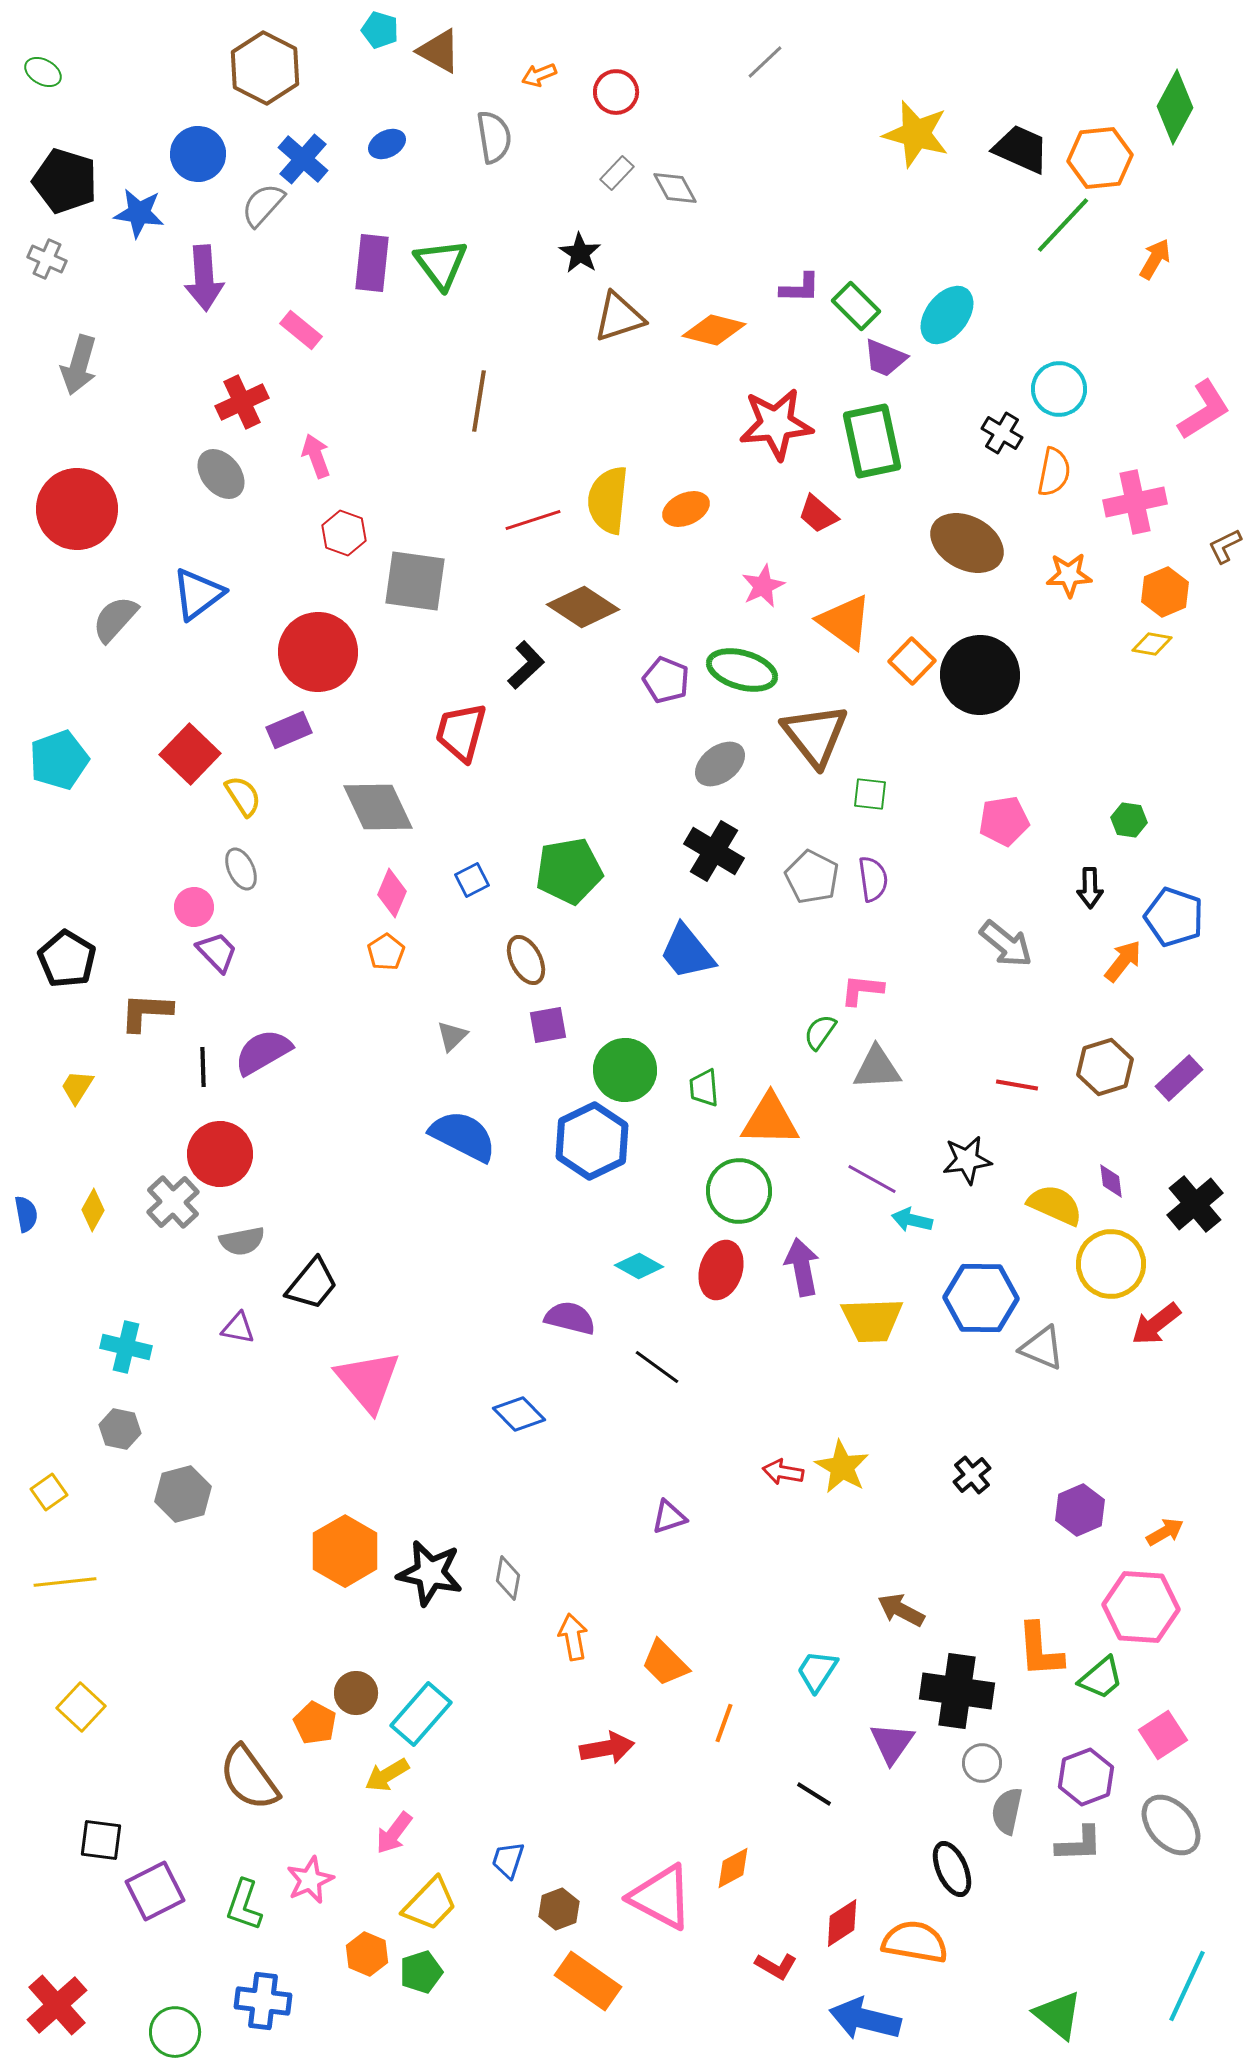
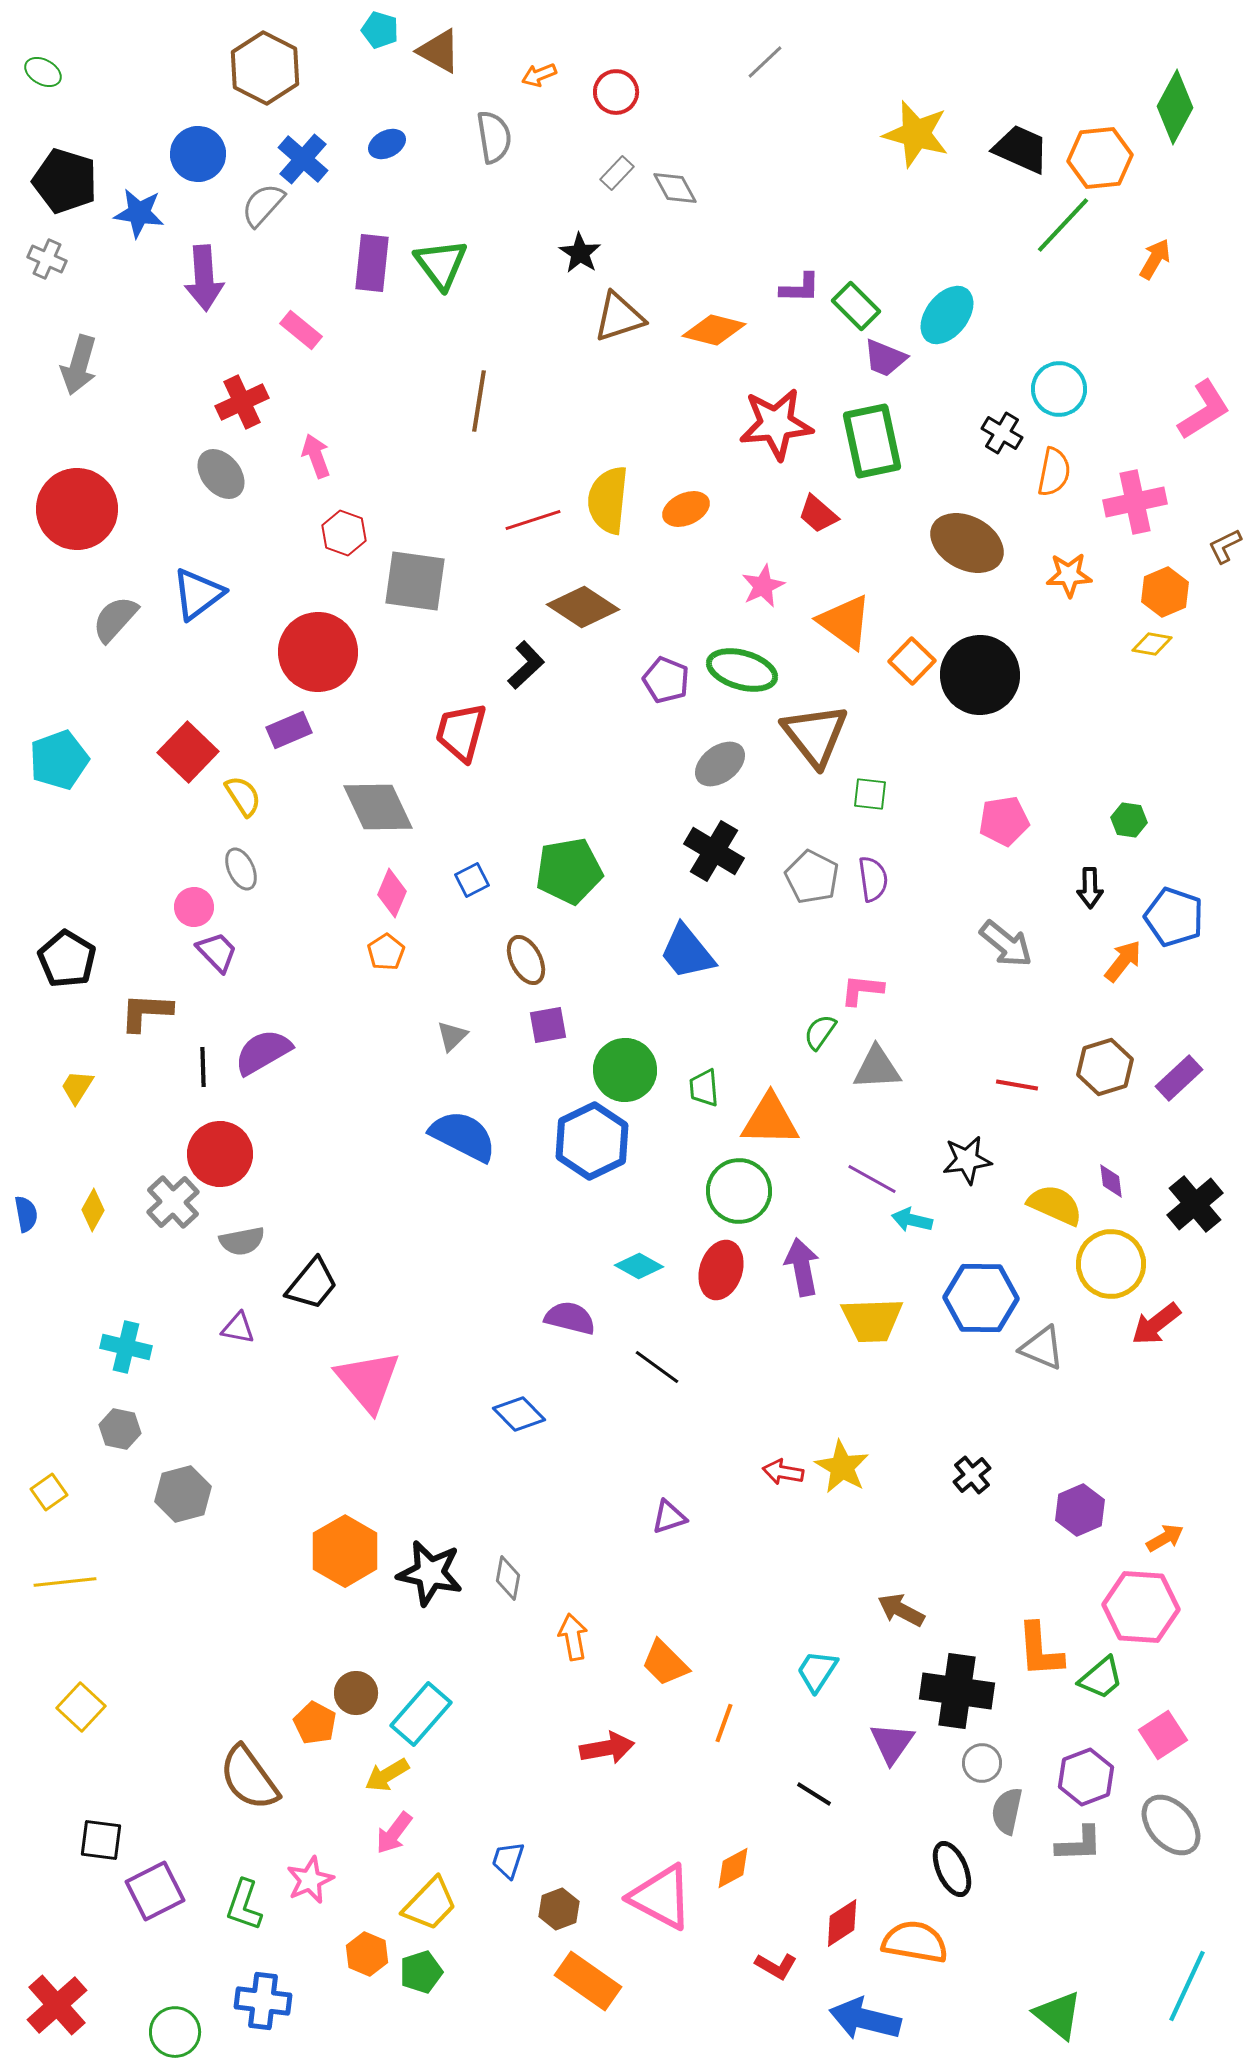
red square at (190, 754): moved 2 px left, 2 px up
orange arrow at (1165, 1532): moved 6 px down
